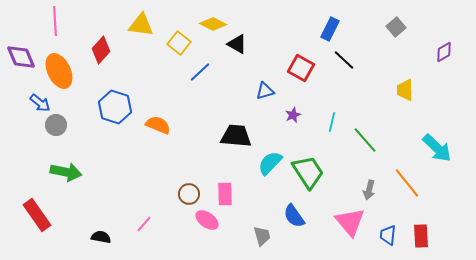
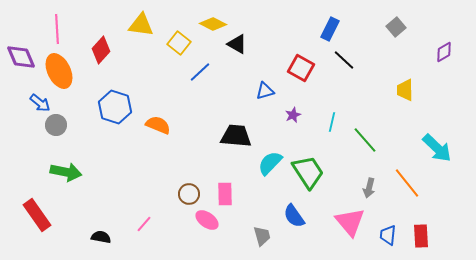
pink line at (55, 21): moved 2 px right, 8 px down
gray arrow at (369, 190): moved 2 px up
